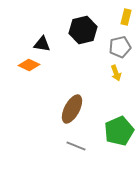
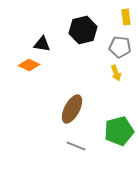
yellow rectangle: rotated 21 degrees counterclockwise
gray pentagon: rotated 20 degrees clockwise
green pentagon: rotated 8 degrees clockwise
